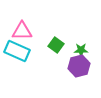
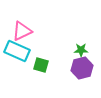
pink triangle: rotated 25 degrees counterclockwise
green square: moved 15 px left, 20 px down; rotated 21 degrees counterclockwise
purple hexagon: moved 3 px right, 2 px down
